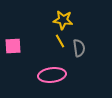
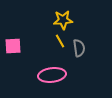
yellow star: rotated 12 degrees counterclockwise
